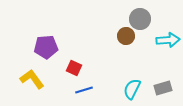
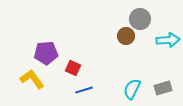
purple pentagon: moved 6 px down
red square: moved 1 px left
